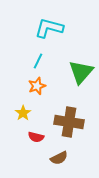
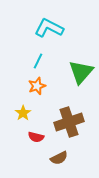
cyan L-shape: rotated 12 degrees clockwise
brown cross: rotated 28 degrees counterclockwise
